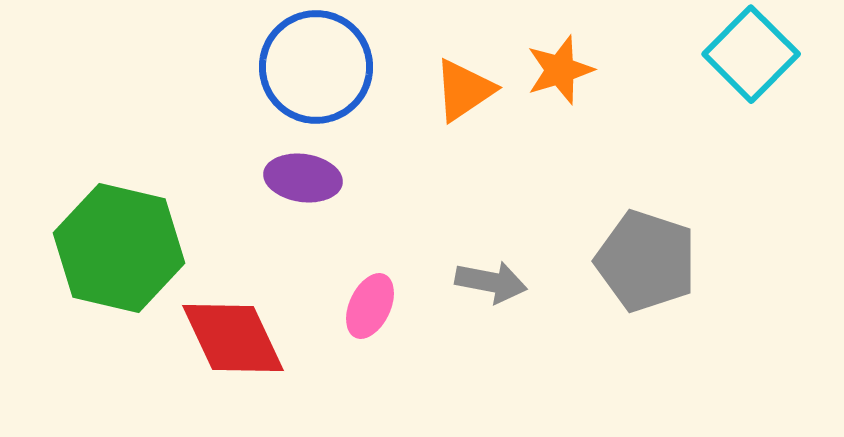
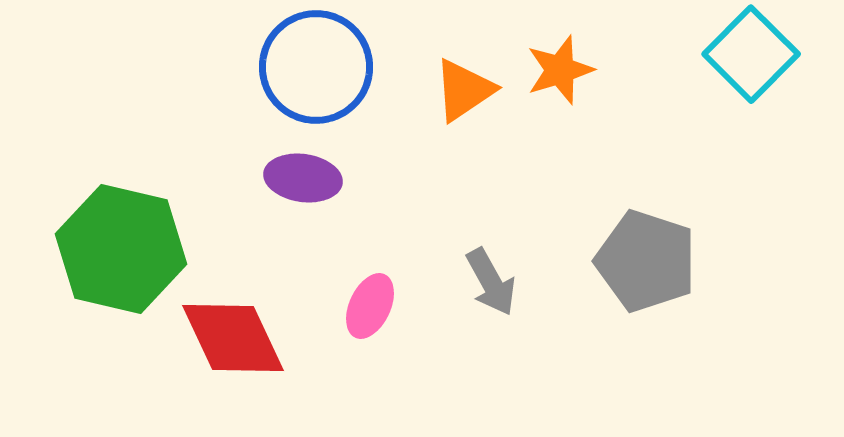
green hexagon: moved 2 px right, 1 px down
gray arrow: rotated 50 degrees clockwise
